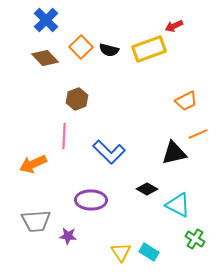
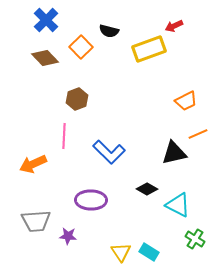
black semicircle: moved 19 px up
